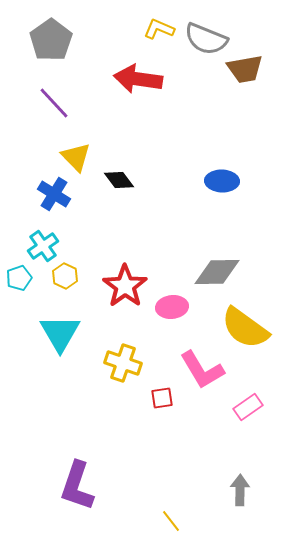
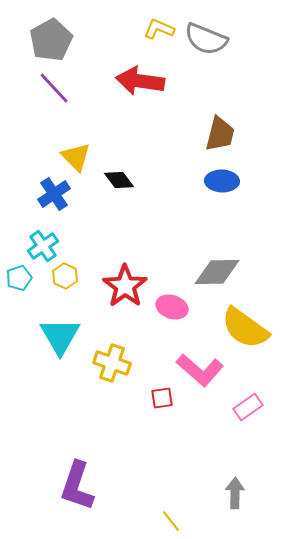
gray pentagon: rotated 6 degrees clockwise
brown trapezoid: moved 25 px left, 65 px down; rotated 66 degrees counterclockwise
red arrow: moved 2 px right, 2 px down
purple line: moved 15 px up
blue cross: rotated 24 degrees clockwise
pink ellipse: rotated 24 degrees clockwise
cyan triangle: moved 3 px down
yellow cross: moved 11 px left
pink L-shape: moved 2 px left; rotated 18 degrees counterclockwise
gray arrow: moved 5 px left, 3 px down
